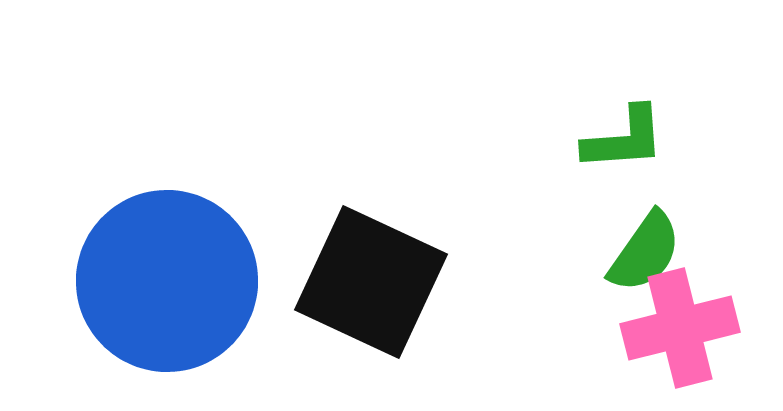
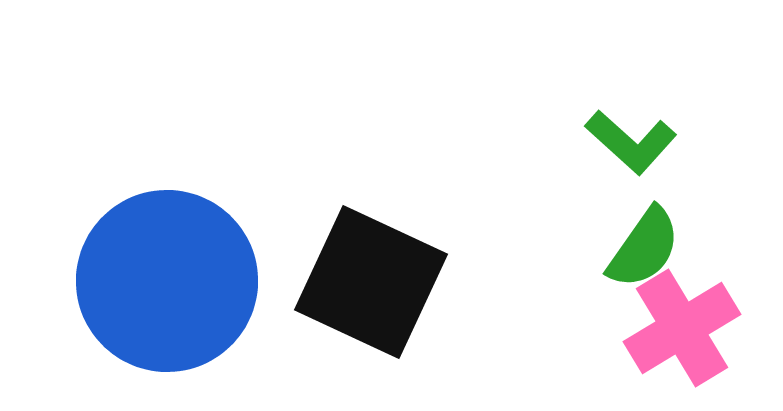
green L-shape: moved 7 px right, 3 px down; rotated 46 degrees clockwise
green semicircle: moved 1 px left, 4 px up
pink cross: moved 2 px right; rotated 17 degrees counterclockwise
